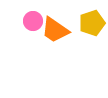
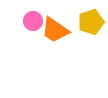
yellow pentagon: moved 1 px left, 1 px up
